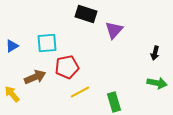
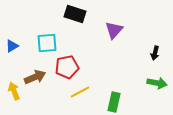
black rectangle: moved 11 px left
yellow arrow: moved 2 px right, 3 px up; rotated 18 degrees clockwise
green rectangle: rotated 30 degrees clockwise
